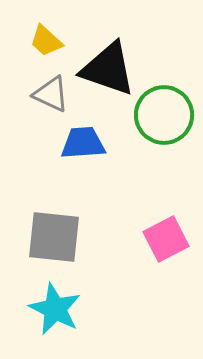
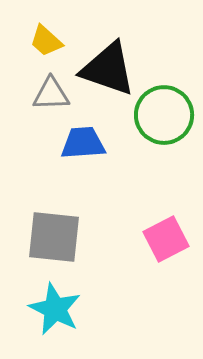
gray triangle: rotated 27 degrees counterclockwise
